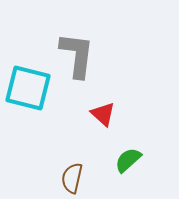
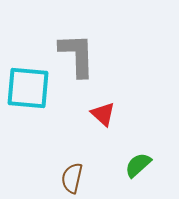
gray L-shape: rotated 9 degrees counterclockwise
cyan square: rotated 9 degrees counterclockwise
green semicircle: moved 10 px right, 5 px down
